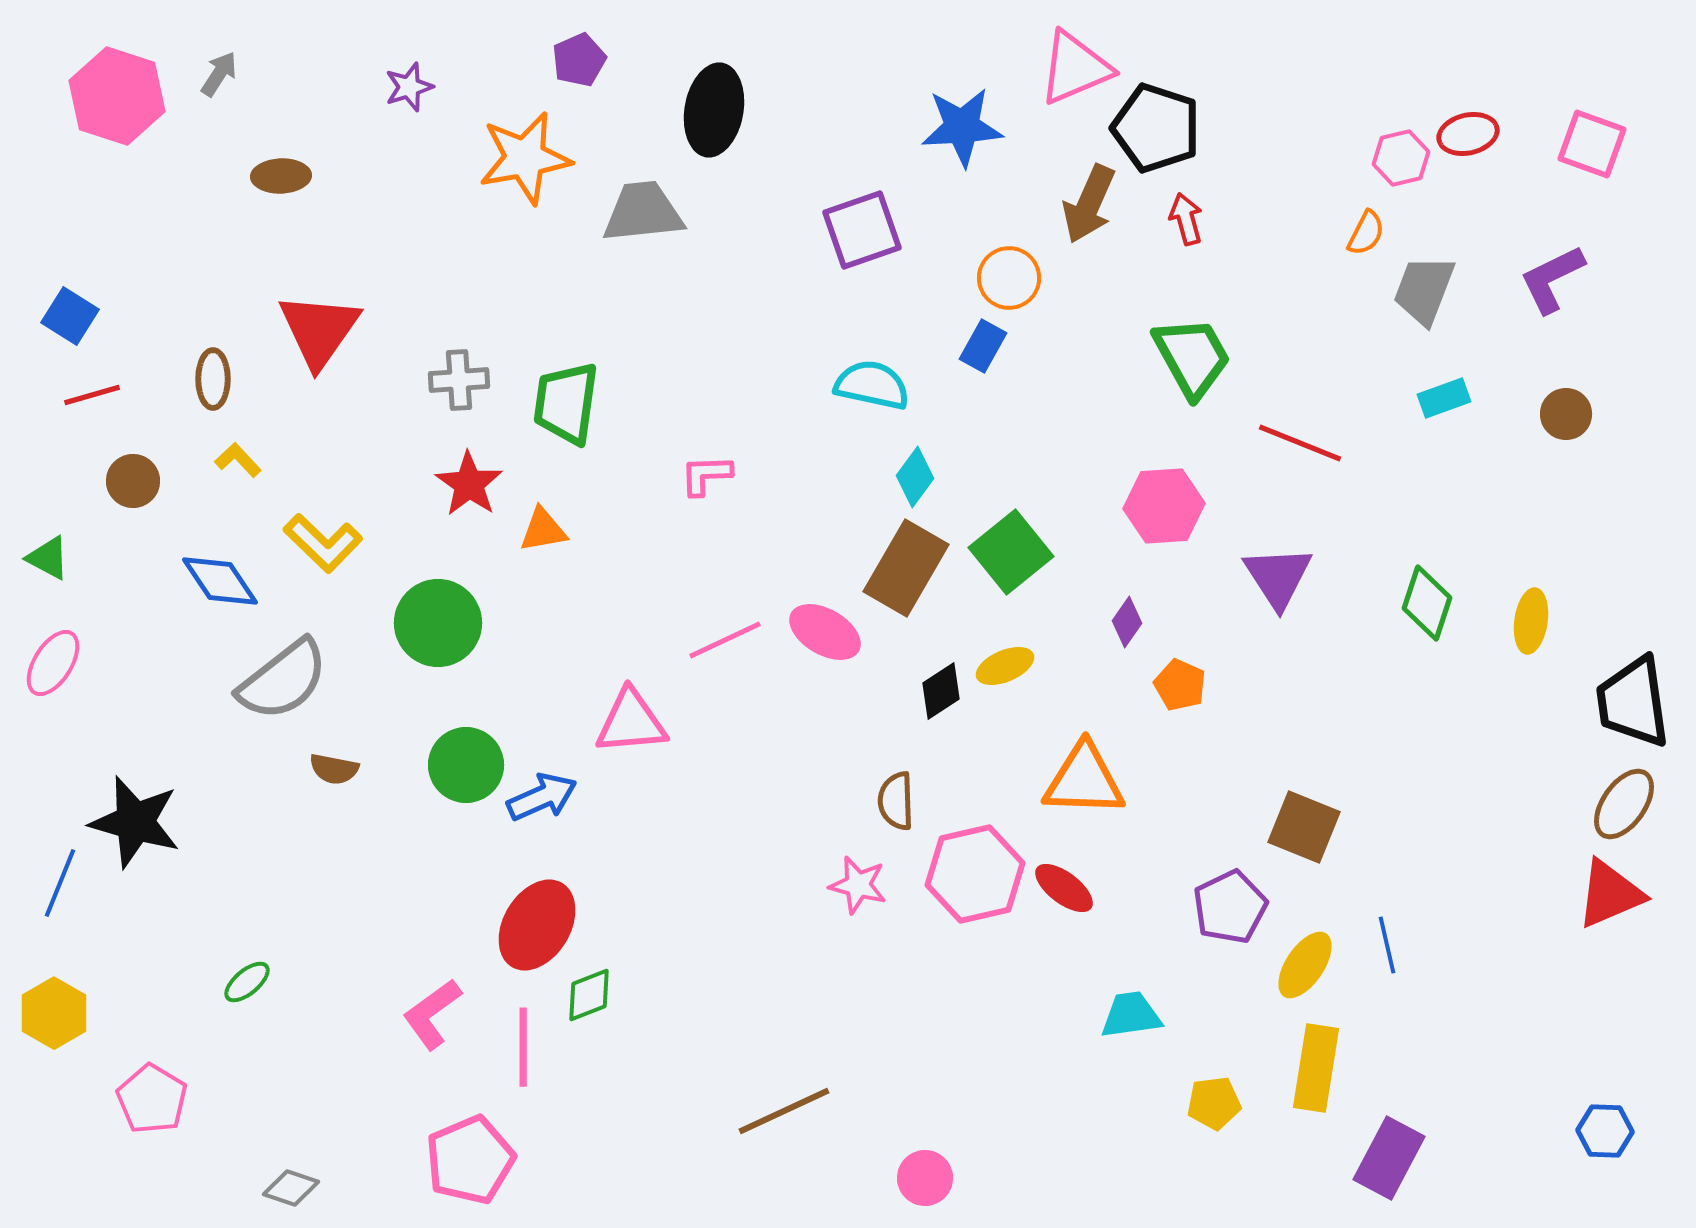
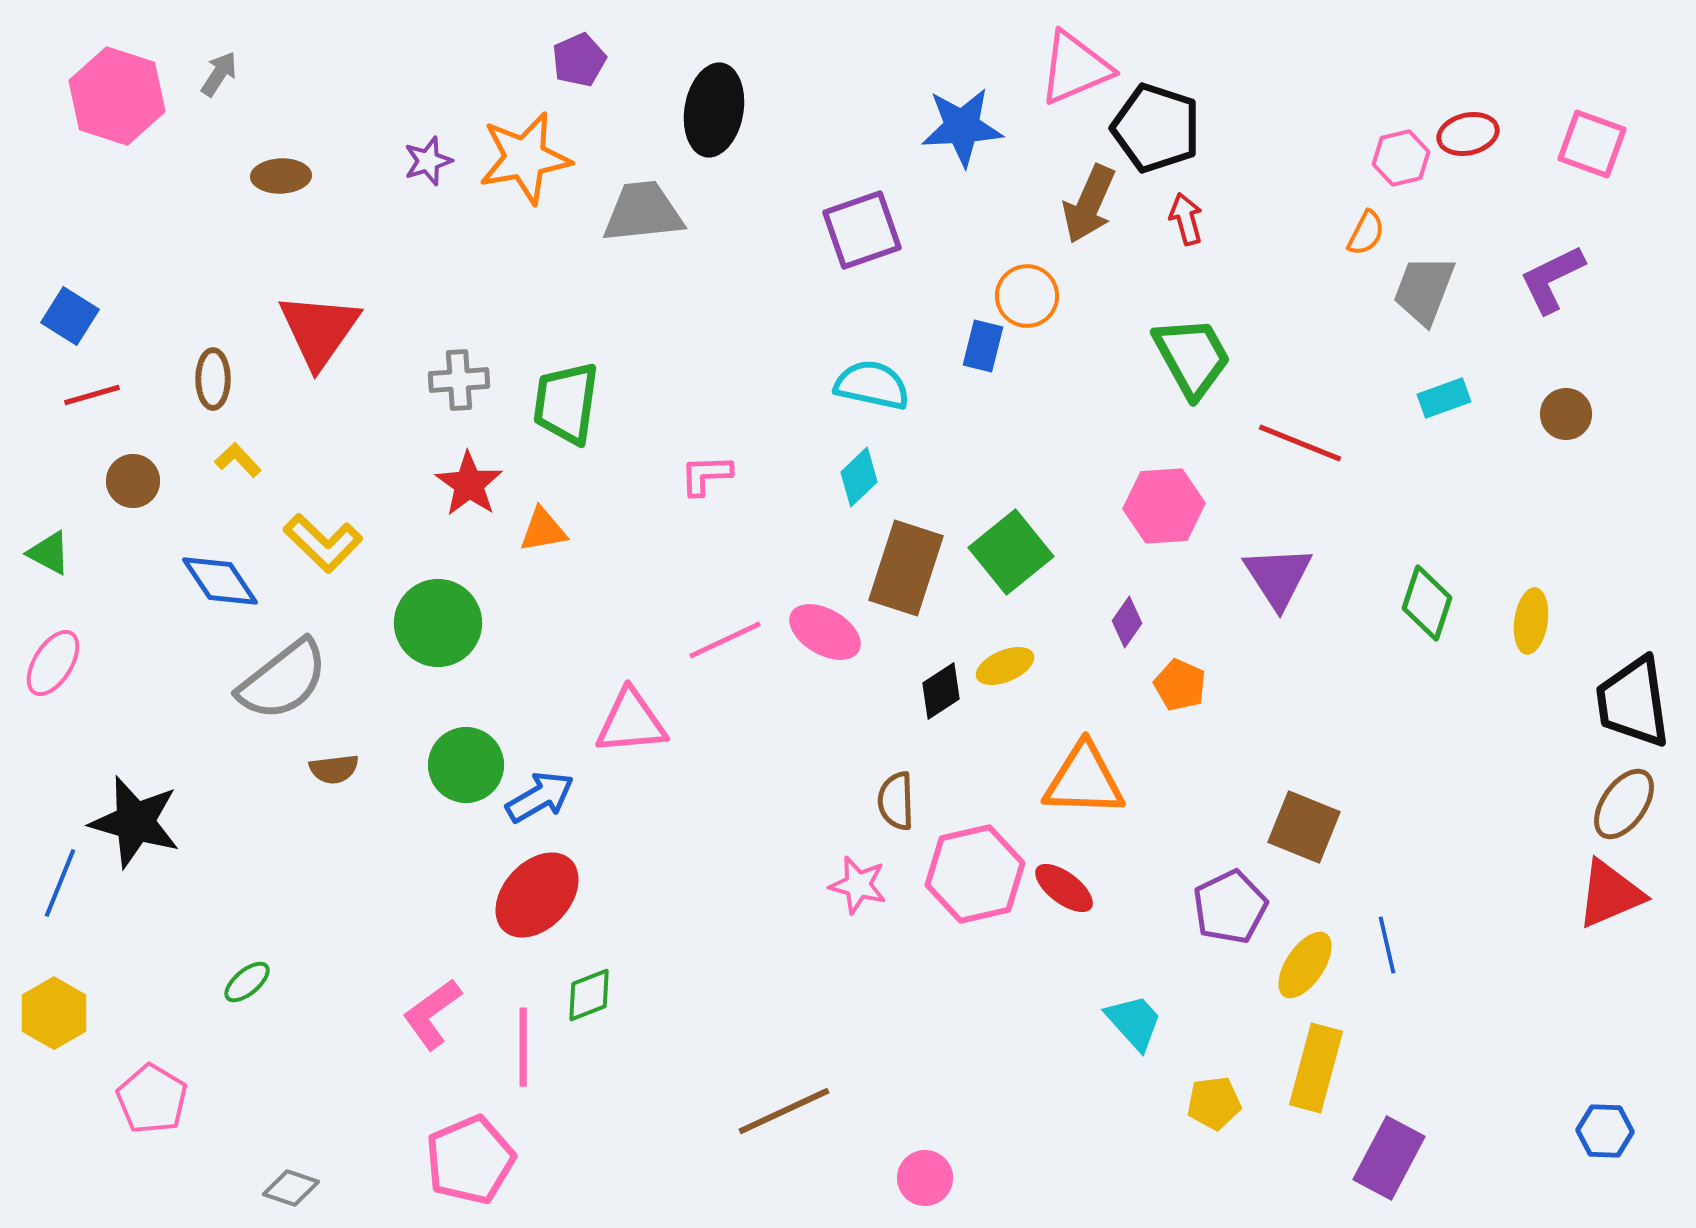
purple star at (409, 87): moved 19 px right, 74 px down
orange circle at (1009, 278): moved 18 px right, 18 px down
blue rectangle at (983, 346): rotated 15 degrees counterclockwise
cyan diamond at (915, 477): moved 56 px left; rotated 10 degrees clockwise
green triangle at (48, 558): moved 1 px right, 5 px up
brown rectangle at (906, 568): rotated 12 degrees counterclockwise
brown semicircle at (334, 769): rotated 18 degrees counterclockwise
blue arrow at (542, 797): moved 2 px left; rotated 6 degrees counterclockwise
red ellipse at (537, 925): moved 30 px up; rotated 12 degrees clockwise
cyan trapezoid at (1131, 1015): moved 3 px right, 7 px down; rotated 56 degrees clockwise
yellow rectangle at (1316, 1068): rotated 6 degrees clockwise
